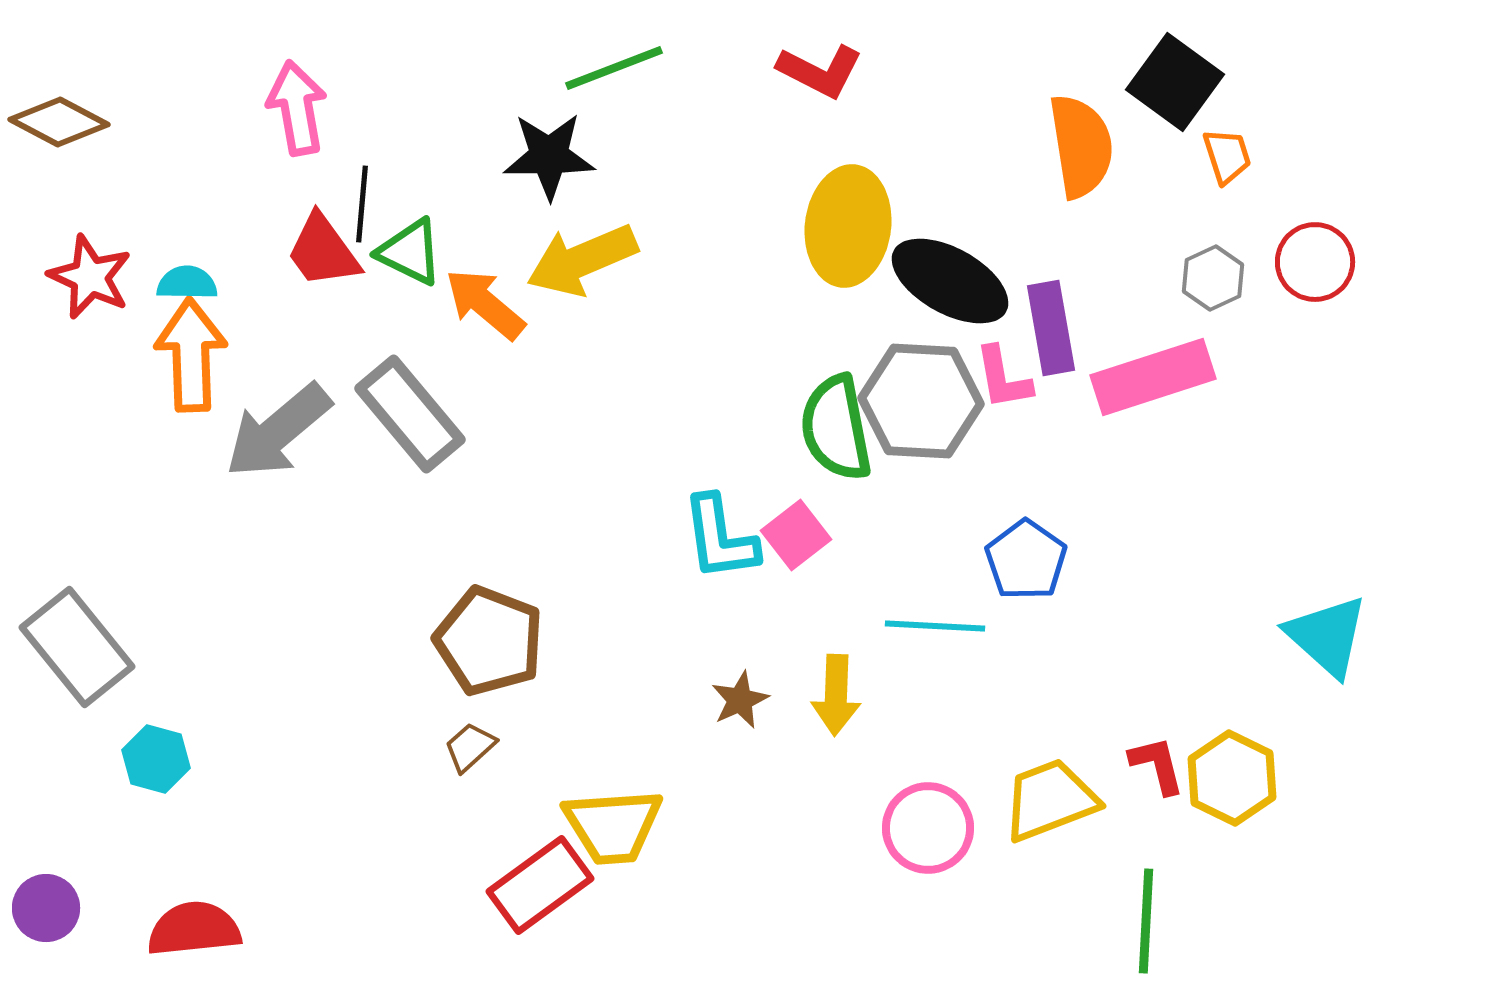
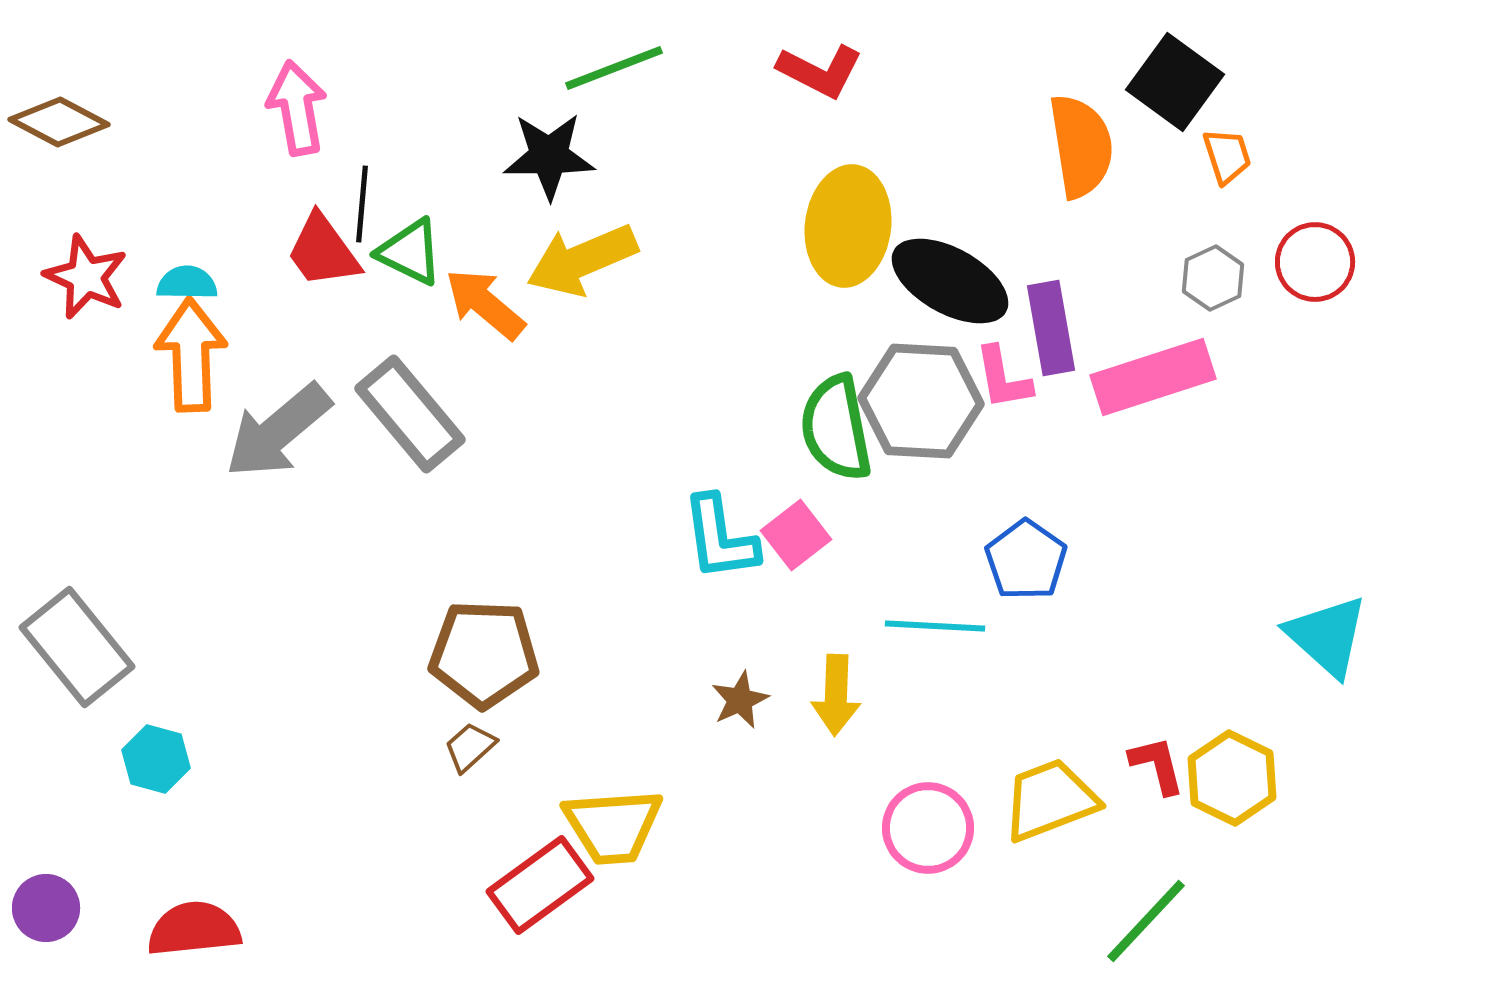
red star at (90, 277): moved 4 px left
brown pentagon at (489, 641): moved 5 px left, 13 px down; rotated 19 degrees counterclockwise
green line at (1146, 921): rotated 40 degrees clockwise
